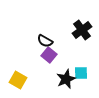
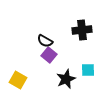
black cross: rotated 30 degrees clockwise
cyan square: moved 7 px right, 3 px up
